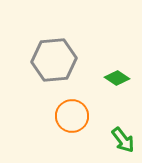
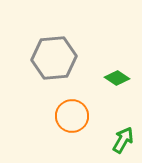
gray hexagon: moved 2 px up
green arrow: rotated 112 degrees counterclockwise
